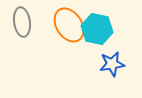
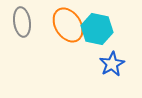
orange ellipse: moved 1 px left
blue star: rotated 20 degrees counterclockwise
